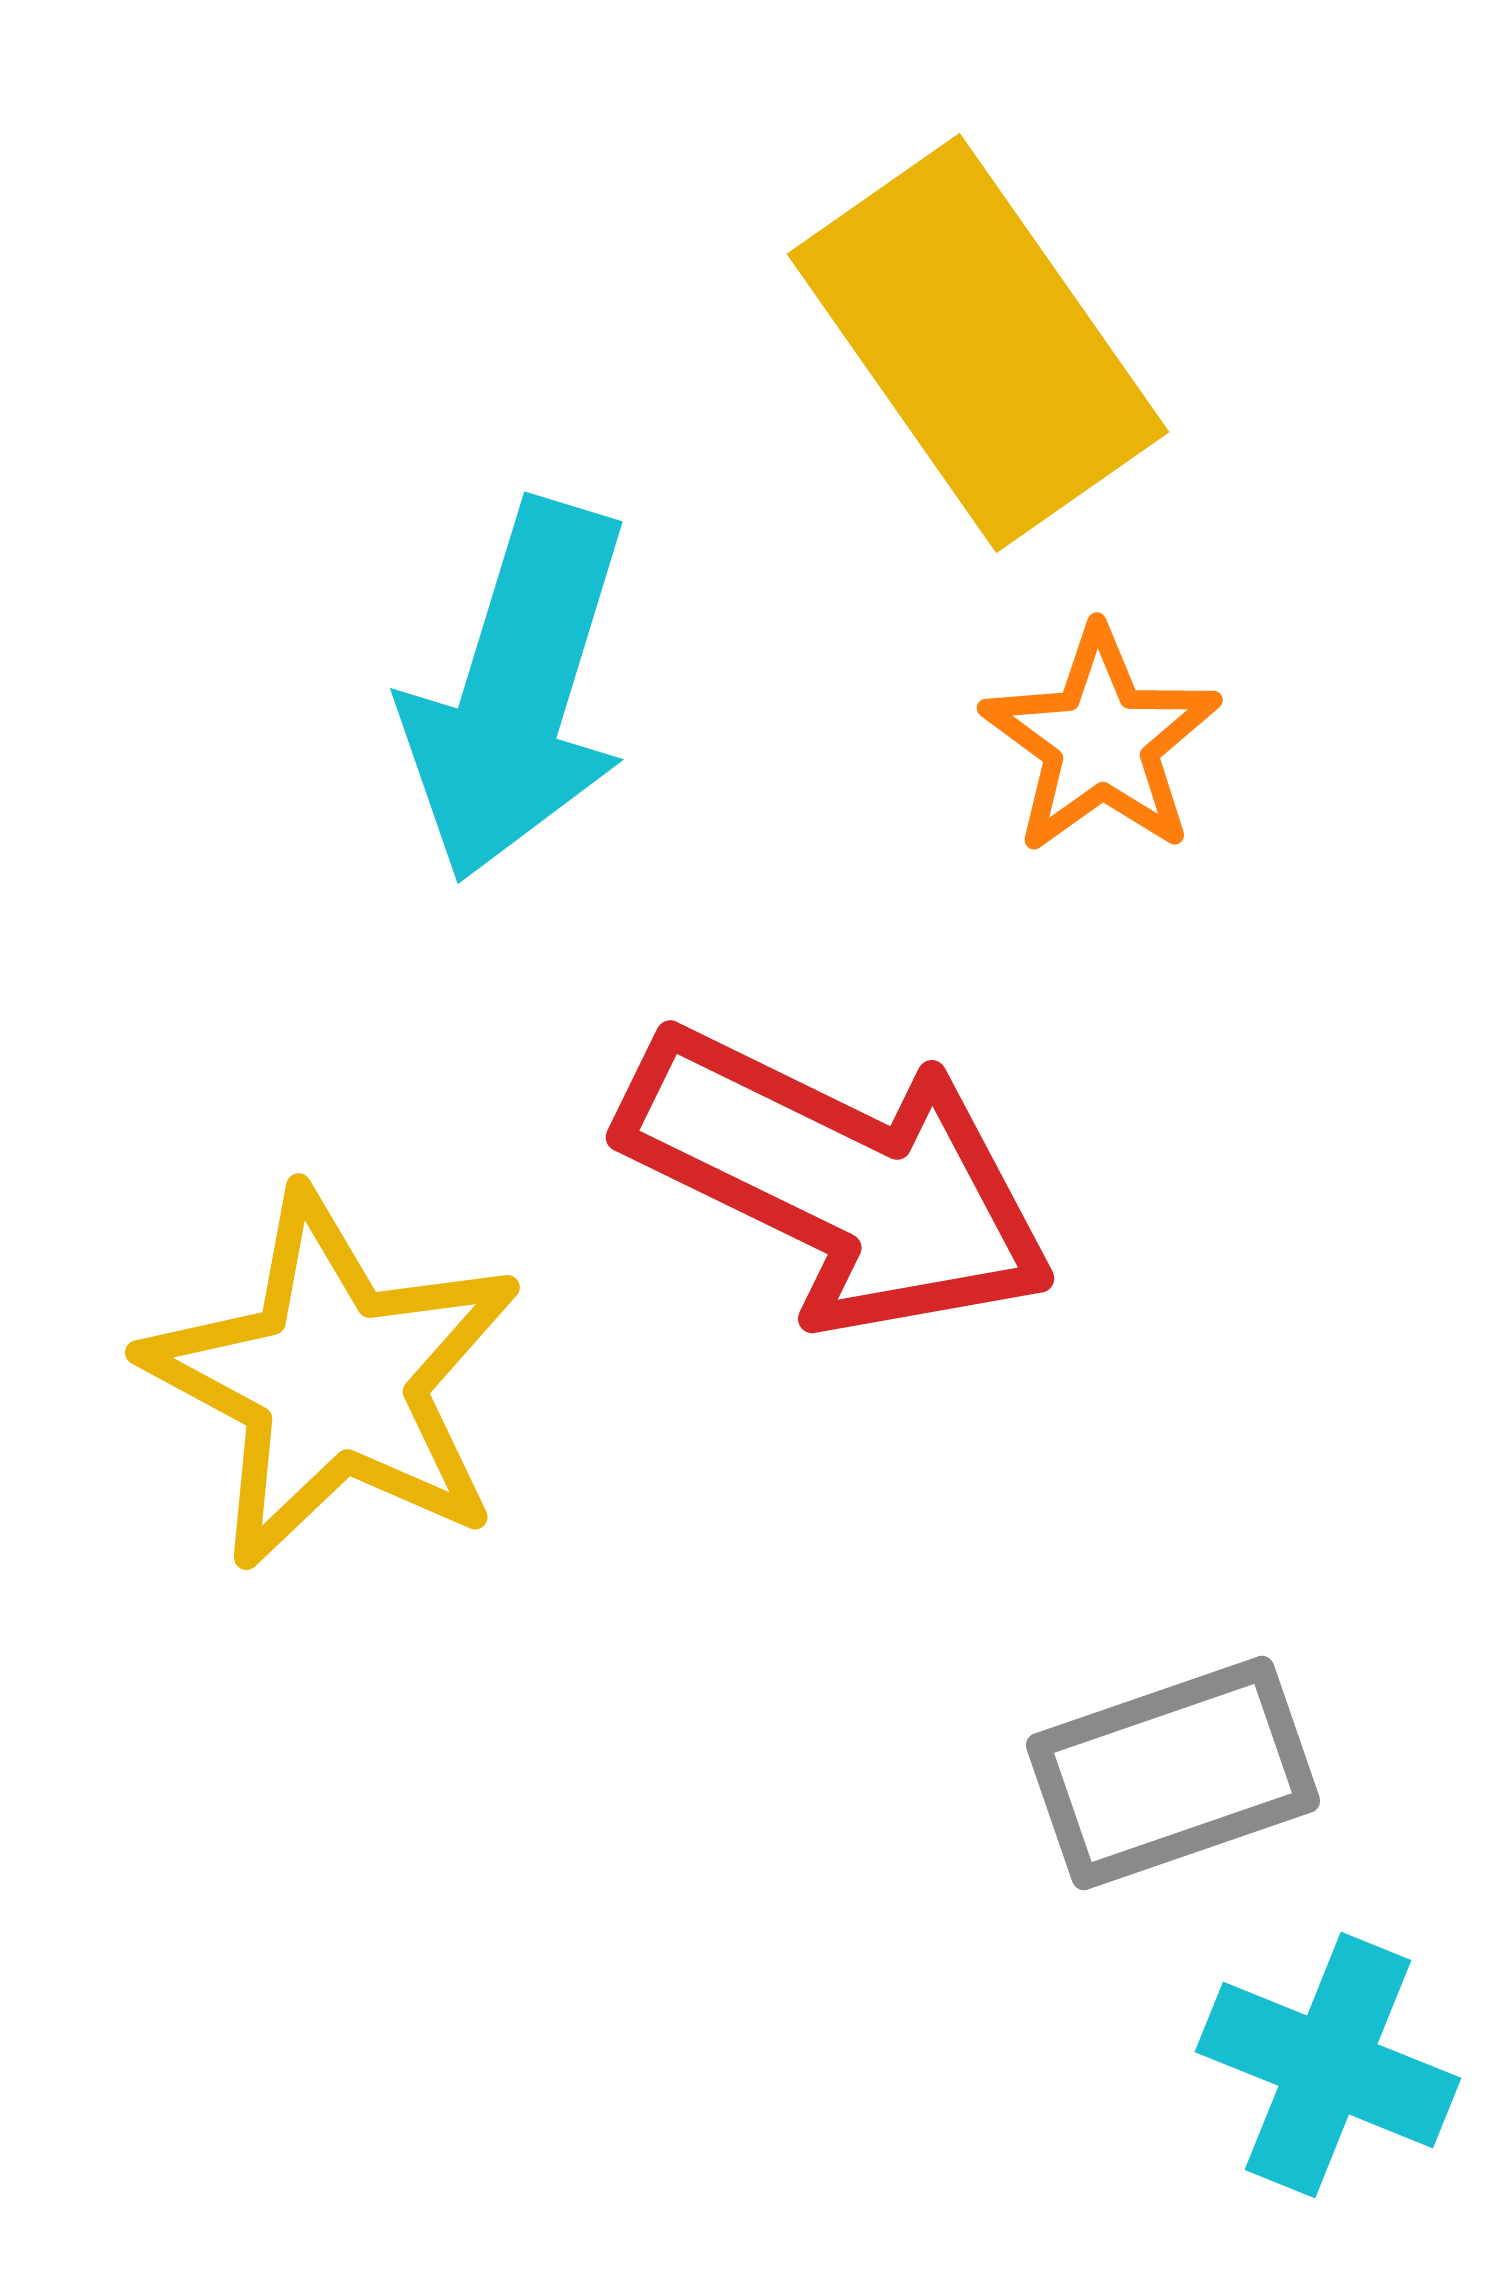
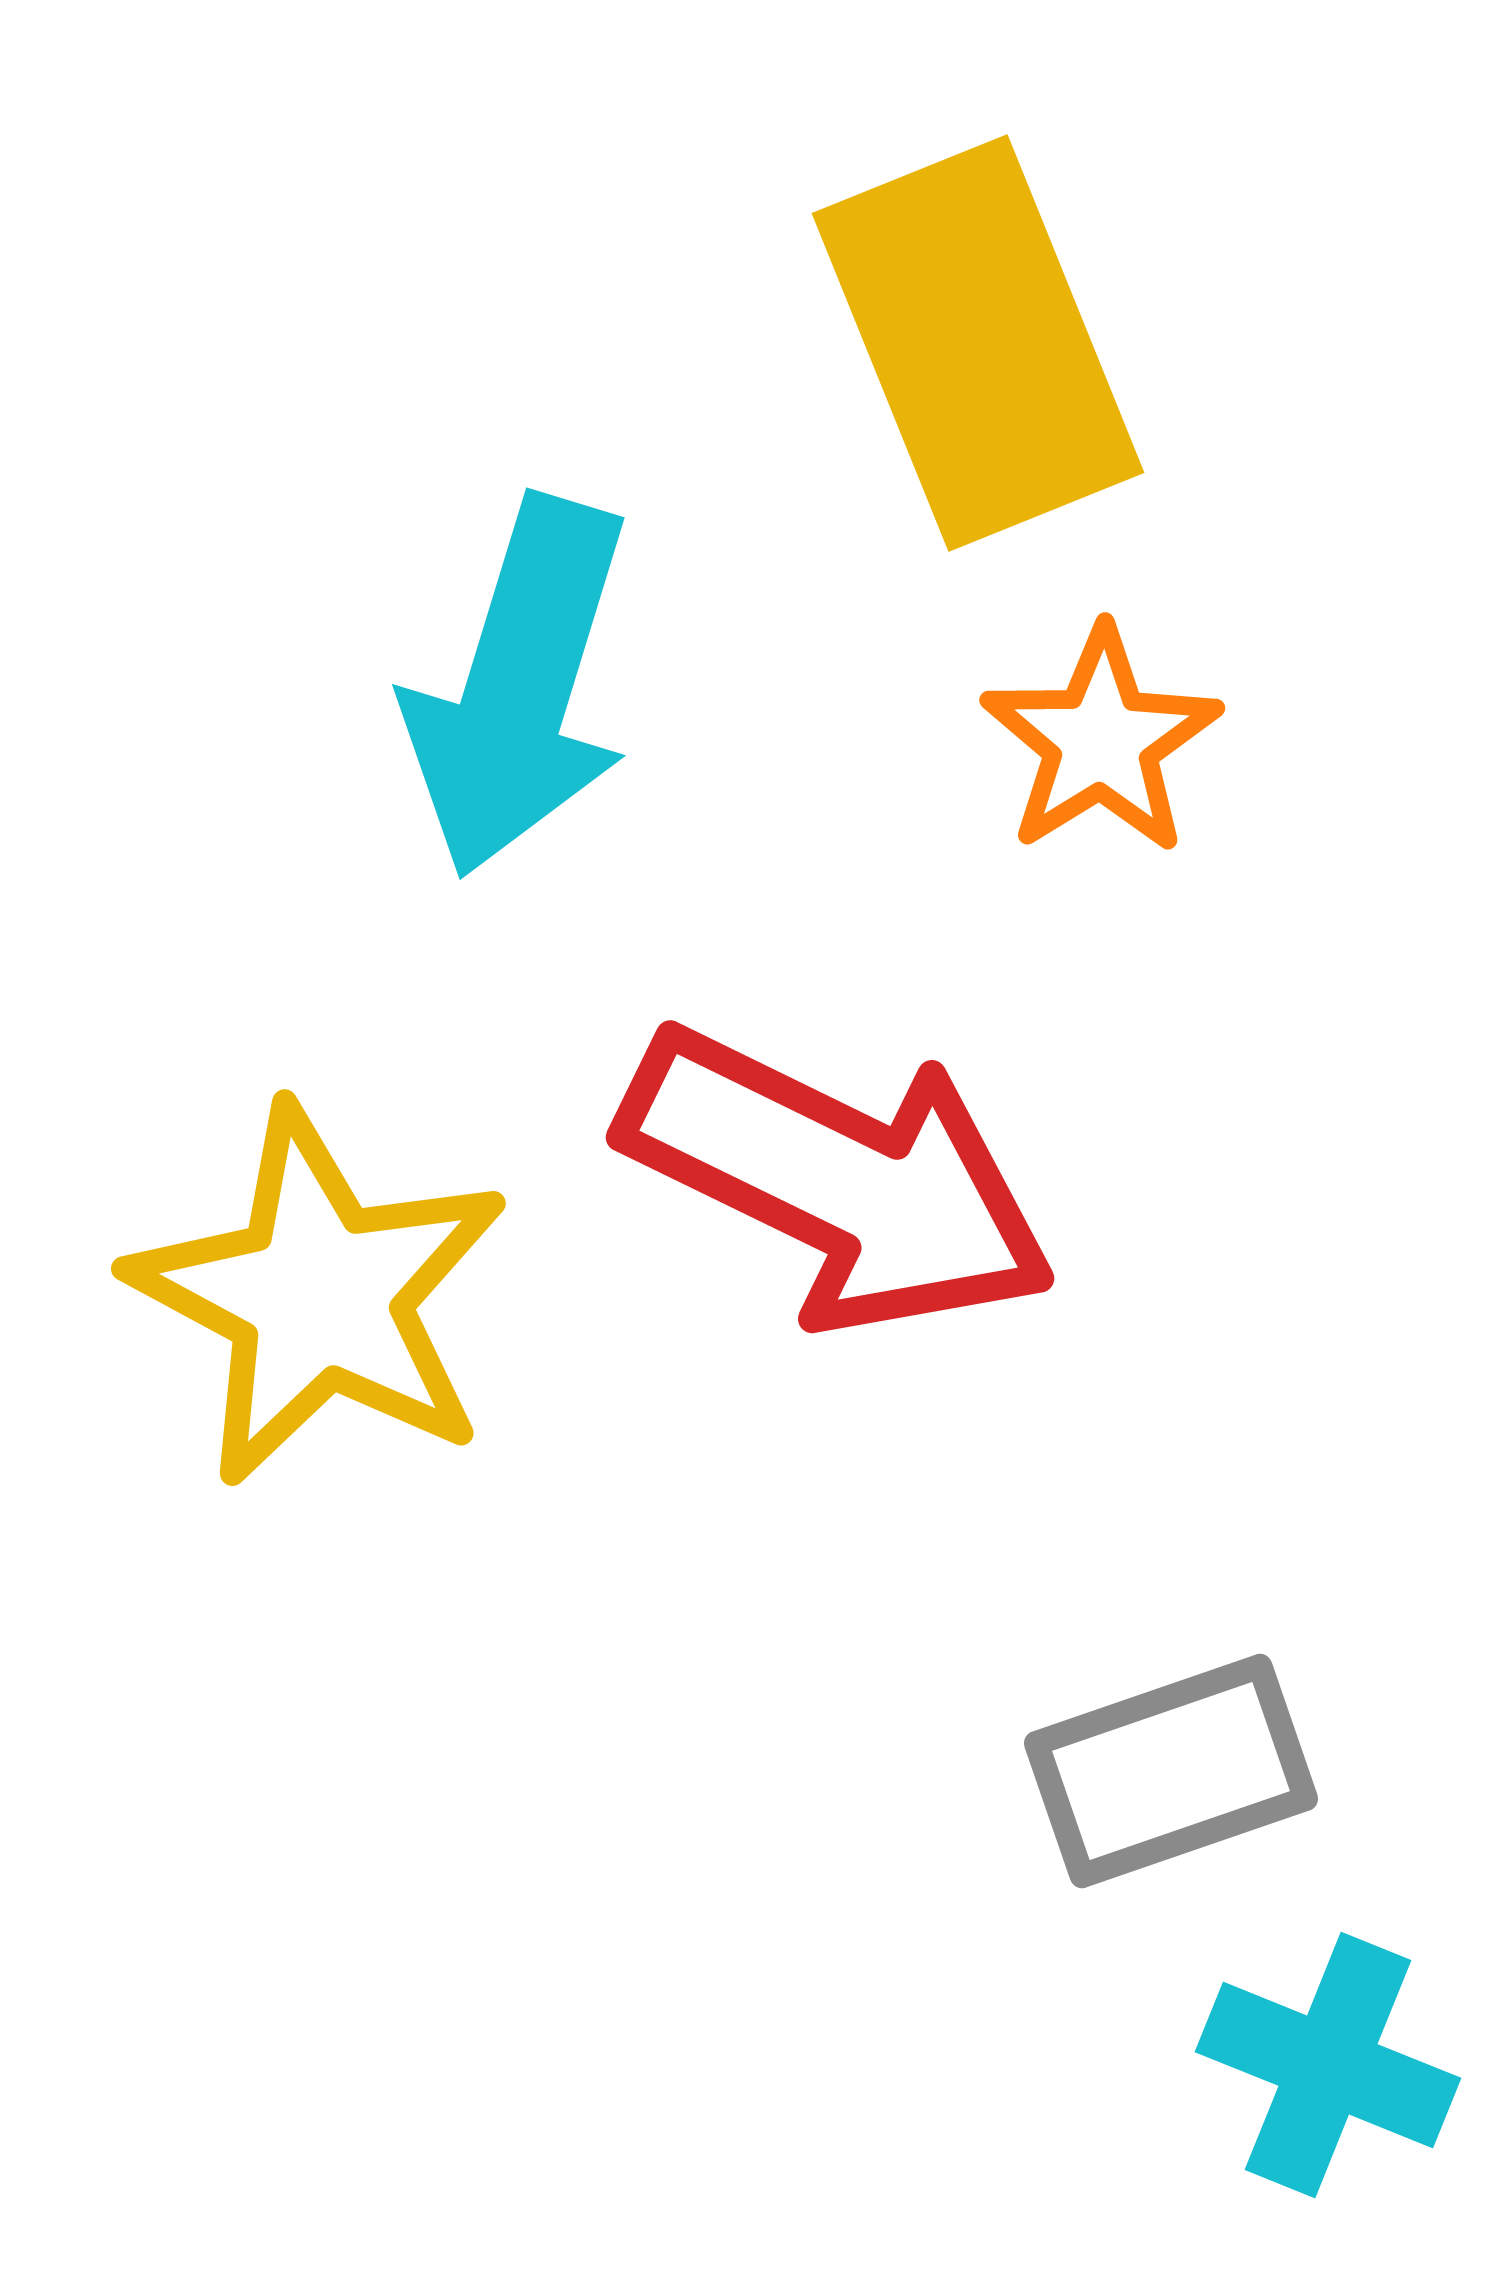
yellow rectangle: rotated 13 degrees clockwise
cyan arrow: moved 2 px right, 4 px up
orange star: rotated 4 degrees clockwise
yellow star: moved 14 px left, 84 px up
gray rectangle: moved 2 px left, 2 px up
